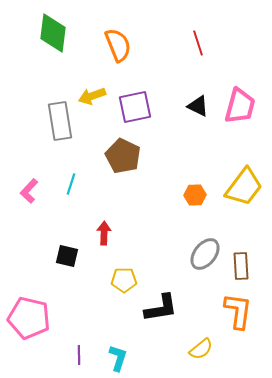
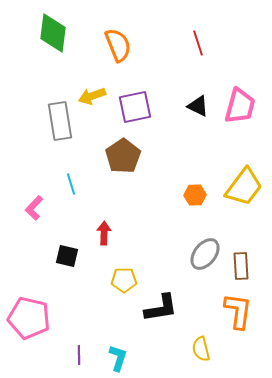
brown pentagon: rotated 12 degrees clockwise
cyan line: rotated 35 degrees counterclockwise
pink L-shape: moved 5 px right, 17 px down
yellow semicircle: rotated 115 degrees clockwise
